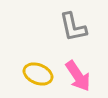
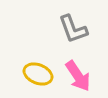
gray L-shape: moved 2 px down; rotated 8 degrees counterclockwise
